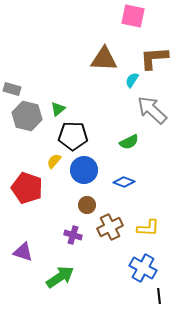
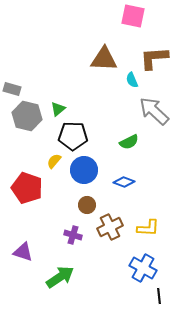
cyan semicircle: rotated 56 degrees counterclockwise
gray arrow: moved 2 px right, 1 px down
